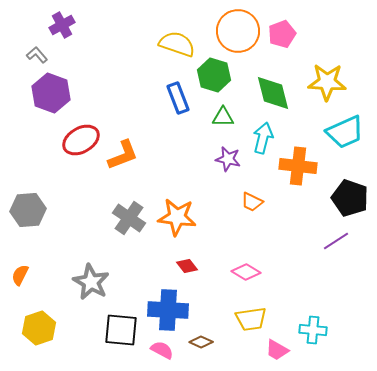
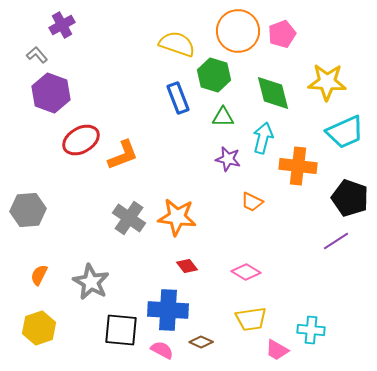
orange semicircle: moved 19 px right
cyan cross: moved 2 px left
